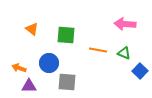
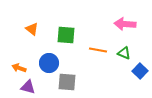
purple triangle: moved 1 px left, 1 px down; rotated 14 degrees clockwise
